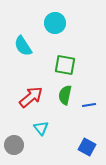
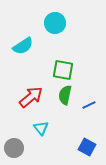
cyan semicircle: rotated 90 degrees counterclockwise
green square: moved 2 px left, 5 px down
blue line: rotated 16 degrees counterclockwise
gray circle: moved 3 px down
